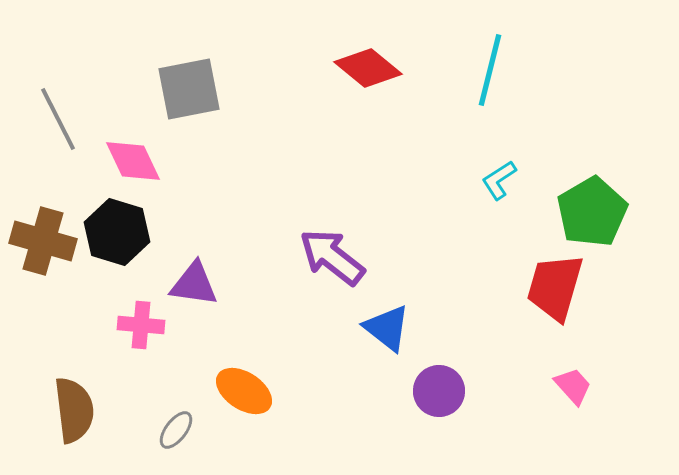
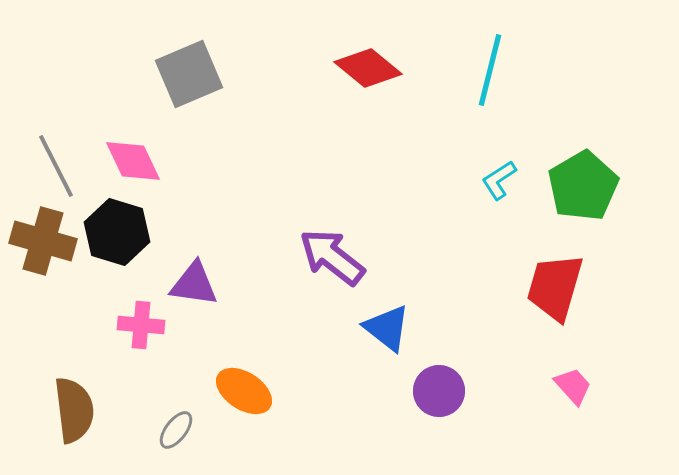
gray square: moved 15 px up; rotated 12 degrees counterclockwise
gray line: moved 2 px left, 47 px down
green pentagon: moved 9 px left, 26 px up
